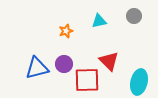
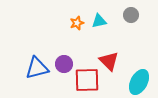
gray circle: moved 3 px left, 1 px up
orange star: moved 11 px right, 8 px up
cyan ellipse: rotated 15 degrees clockwise
